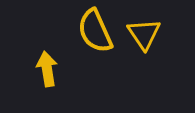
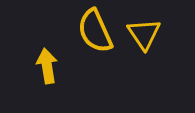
yellow arrow: moved 3 px up
